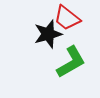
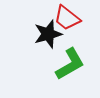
green L-shape: moved 1 px left, 2 px down
